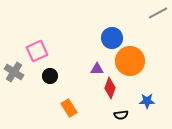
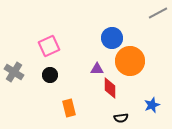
pink square: moved 12 px right, 5 px up
black circle: moved 1 px up
red diamond: rotated 20 degrees counterclockwise
blue star: moved 5 px right, 4 px down; rotated 21 degrees counterclockwise
orange rectangle: rotated 18 degrees clockwise
black semicircle: moved 3 px down
